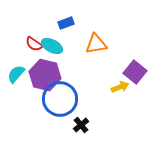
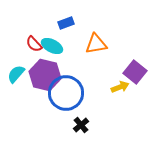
red semicircle: rotated 12 degrees clockwise
blue circle: moved 6 px right, 6 px up
